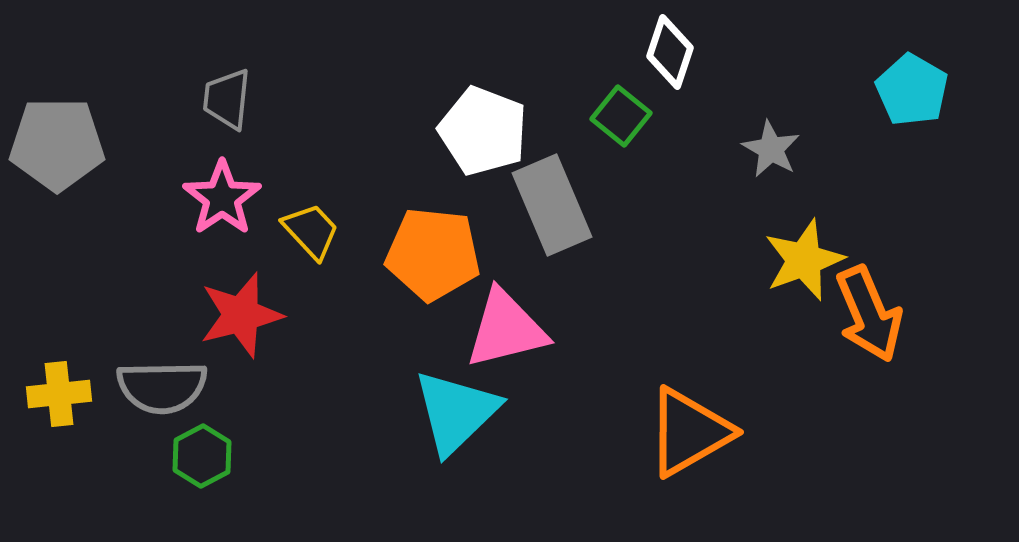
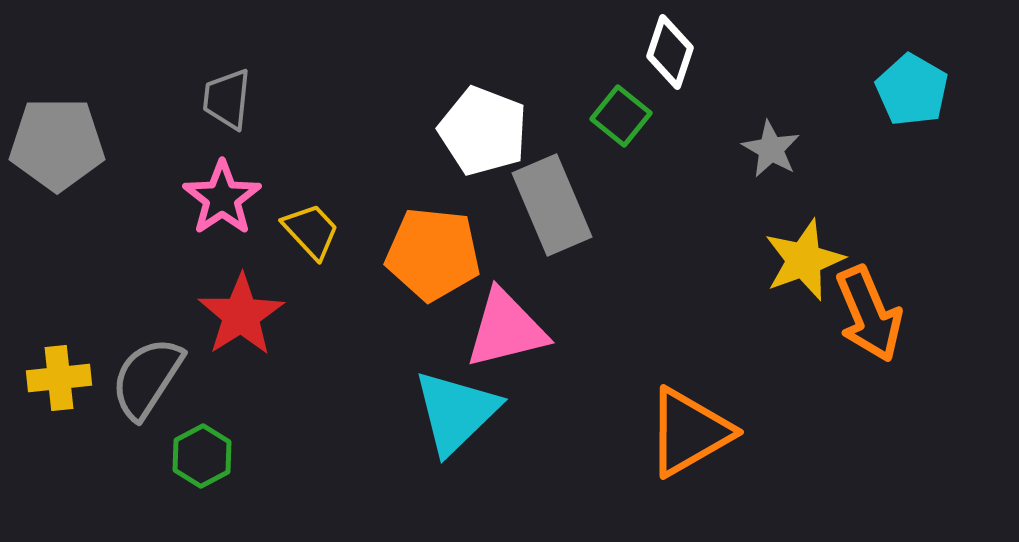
red star: rotated 18 degrees counterclockwise
gray semicircle: moved 15 px left, 9 px up; rotated 124 degrees clockwise
yellow cross: moved 16 px up
